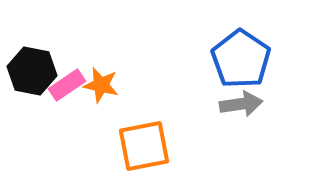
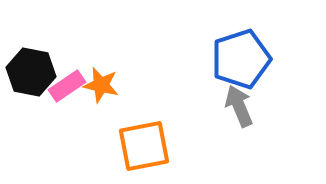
blue pentagon: rotated 20 degrees clockwise
black hexagon: moved 1 px left, 1 px down
pink rectangle: moved 1 px down
gray arrow: moved 2 px left, 2 px down; rotated 105 degrees counterclockwise
